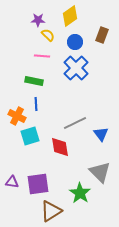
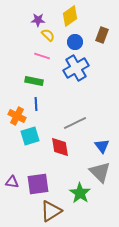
pink line: rotated 14 degrees clockwise
blue cross: rotated 15 degrees clockwise
blue triangle: moved 1 px right, 12 px down
